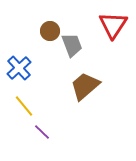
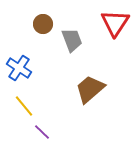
red triangle: moved 2 px right, 2 px up
brown circle: moved 7 px left, 7 px up
gray trapezoid: moved 5 px up
blue cross: rotated 15 degrees counterclockwise
brown trapezoid: moved 5 px right, 3 px down
